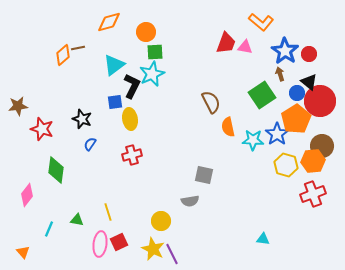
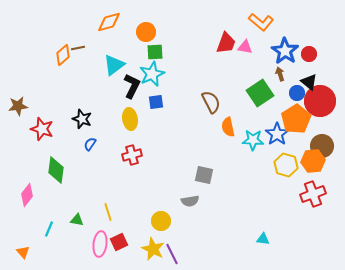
green square at (262, 95): moved 2 px left, 2 px up
blue square at (115, 102): moved 41 px right
